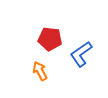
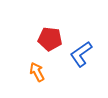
orange arrow: moved 3 px left, 1 px down
